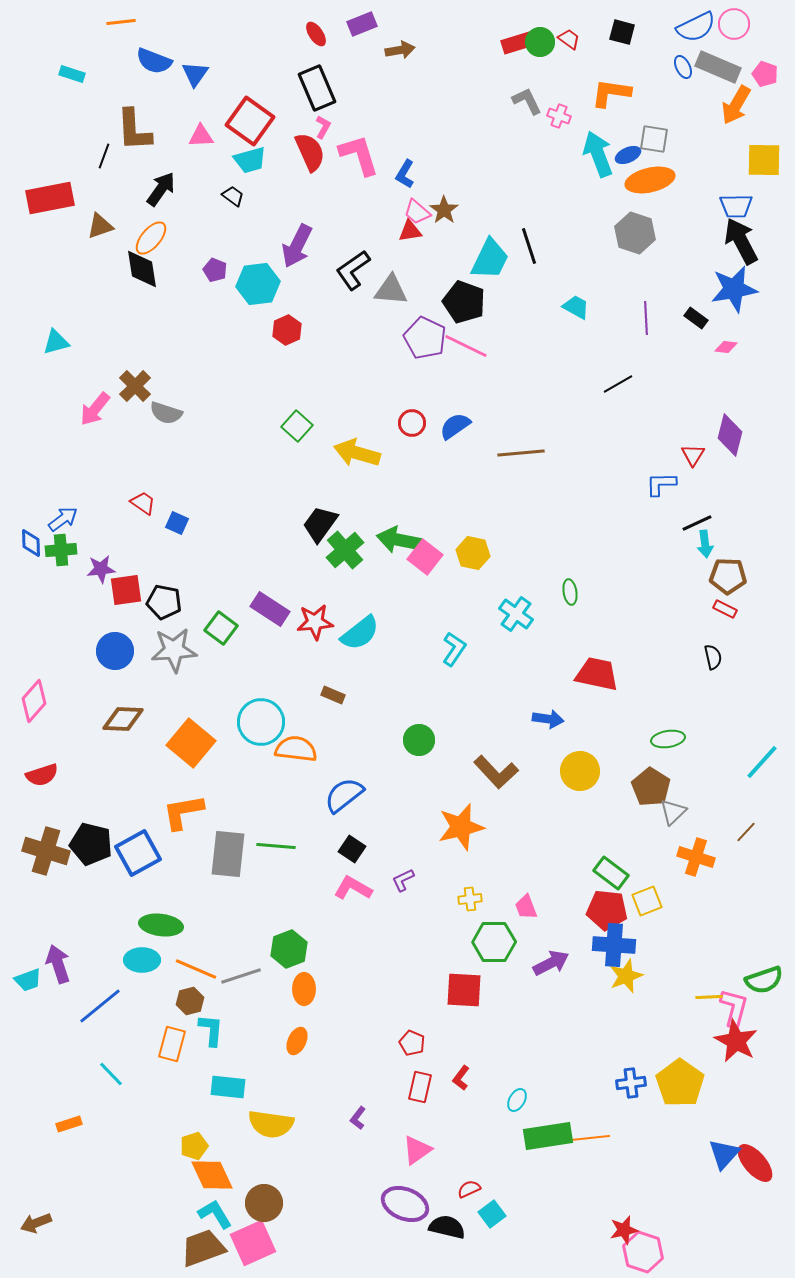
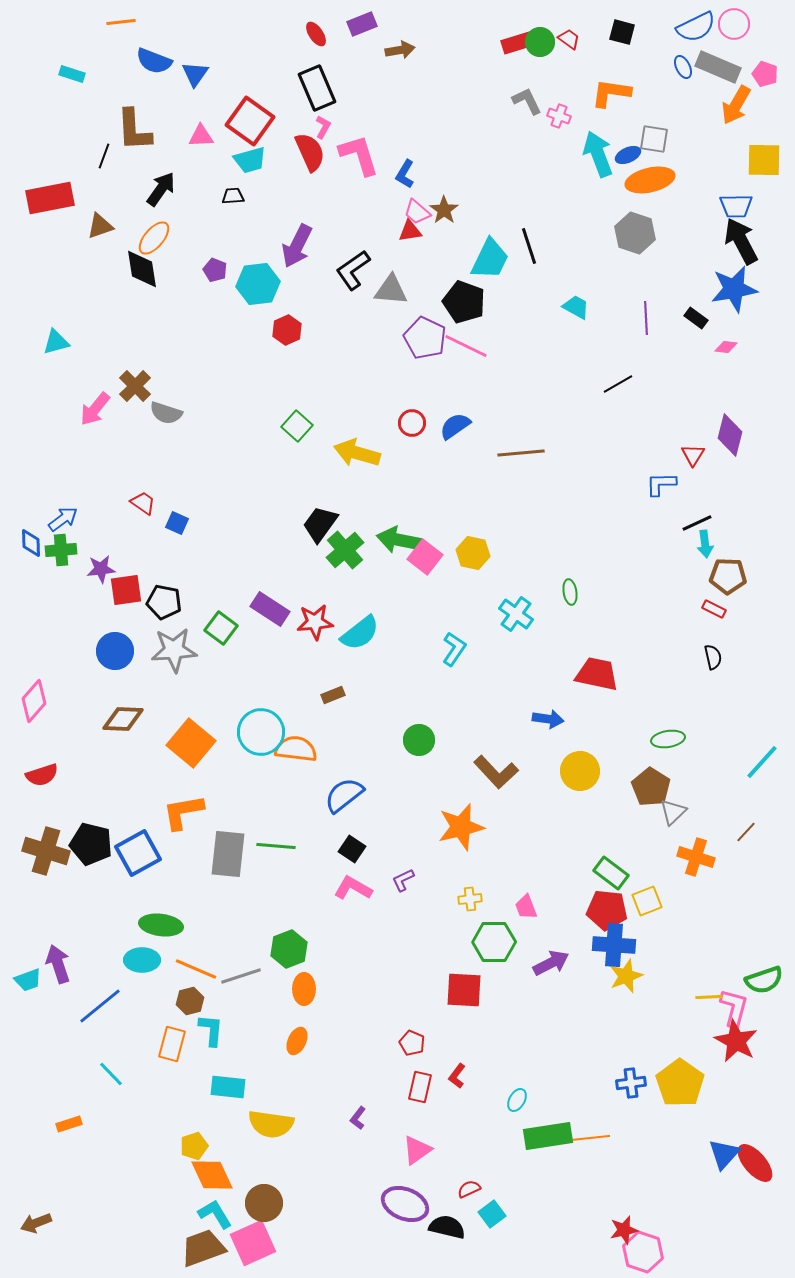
black trapezoid at (233, 196): rotated 40 degrees counterclockwise
orange ellipse at (151, 238): moved 3 px right
red rectangle at (725, 609): moved 11 px left
brown rectangle at (333, 695): rotated 45 degrees counterclockwise
cyan circle at (261, 722): moved 10 px down
red L-shape at (461, 1078): moved 4 px left, 2 px up
